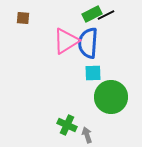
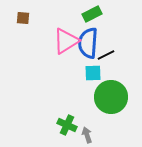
black line: moved 40 px down
